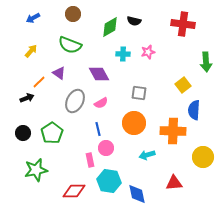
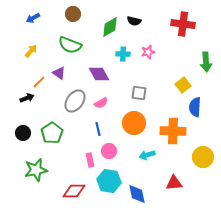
gray ellipse: rotated 10 degrees clockwise
blue semicircle: moved 1 px right, 3 px up
pink circle: moved 3 px right, 3 px down
